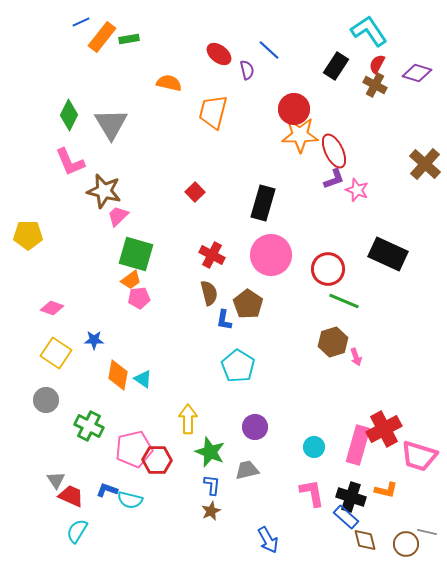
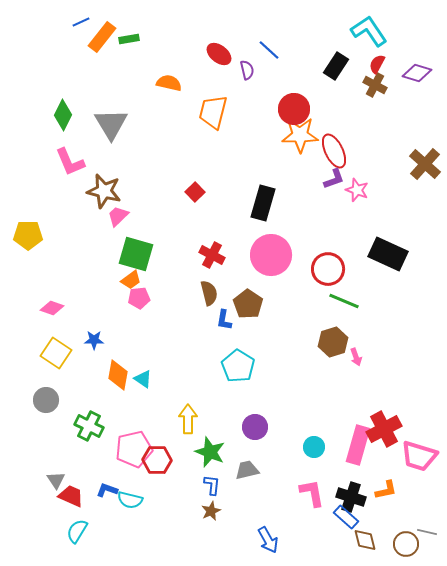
green diamond at (69, 115): moved 6 px left
orange L-shape at (386, 490): rotated 25 degrees counterclockwise
